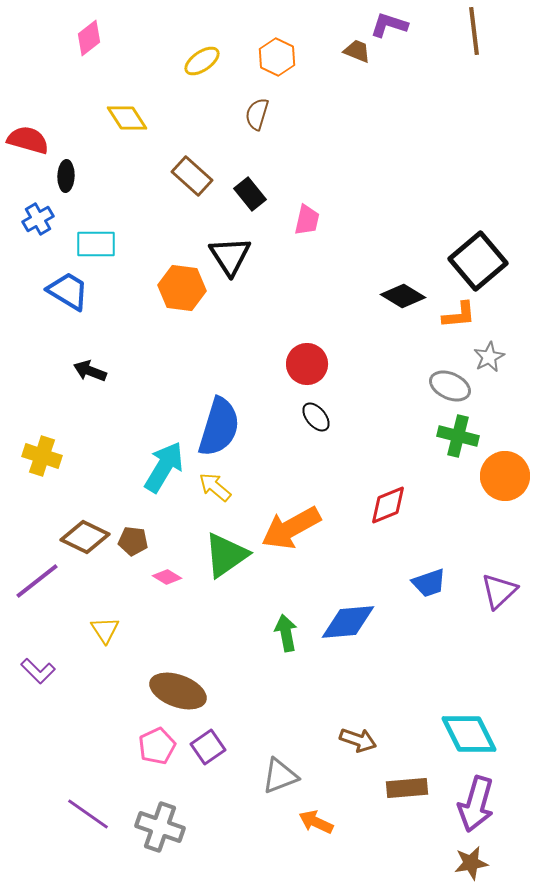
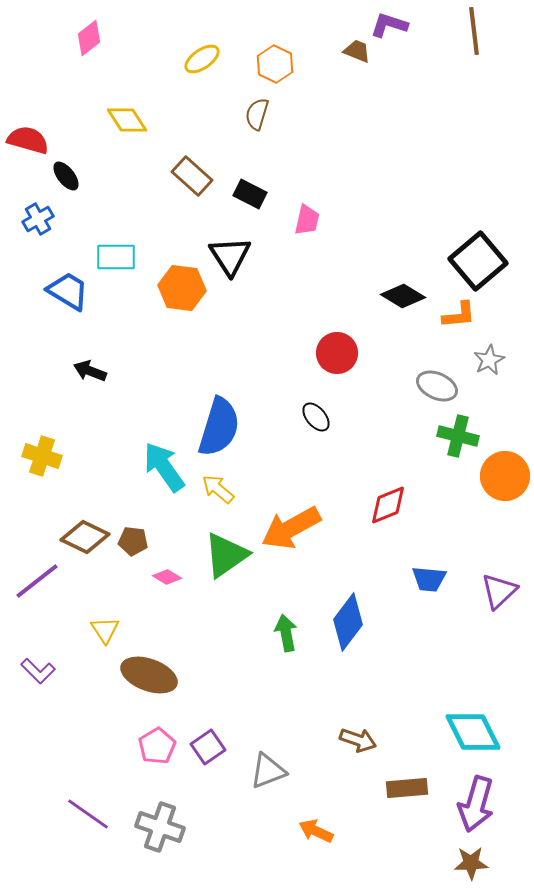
orange hexagon at (277, 57): moved 2 px left, 7 px down
yellow ellipse at (202, 61): moved 2 px up
yellow diamond at (127, 118): moved 2 px down
black ellipse at (66, 176): rotated 40 degrees counterclockwise
black rectangle at (250, 194): rotated 24 degrees counterclockwise
cyan rectangle at (96, 244): moved 20 px right, 13 px down
gray star at (489, 357): moved 3 px down
red circle at (307, 364): moved 30 px right, 11 px up
gray ellipse at (450, 386): moved 13 px left
cyan arrow at (164, 467): rotated 66 degrees counterclockwise
yellow arrow at (215, 487): moved 3 px right, 2 px down
blue trapezoid at (429, 583): moved 4 px up; rotated 24 degrees clockwise
blue diamond at (348, 622): rotated 48 degrees counterclockwise
brown ellipse at (178, 691): moved 29 px left, 16 px up
cyan diamond at (469, 734): moved 4 px right, 2 px up
pink pentagon at (157, 746): rotated 6 degrees counterclockwise
gray triangle at (280, 776): moved 12 px left, 5 px up
orange arrow at (316, 822): moved 9 px down
brown star at (471, 863): rotated 8 degrees clockwise
